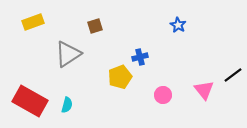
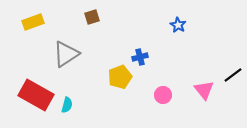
brown square: moved 3 px left, 9 px up
gray triangle: moved 2 px left
red rectangle: moved 6 px right, 6 px up
